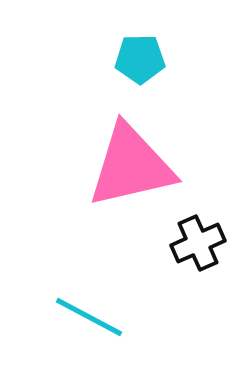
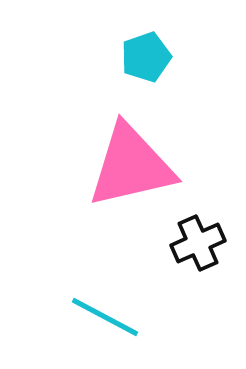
cyan pentagon: moved 6 px right, 2 px up; rotated 18 degrees counterclockwise
cyan line: moved 16 px right
